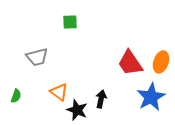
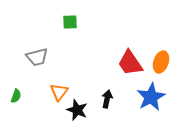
orange triangle: rotated 30 degrees clockwise
black arrow: moved 6 px right
